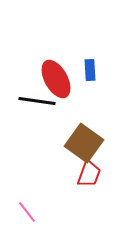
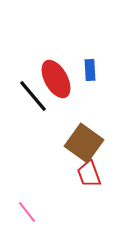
black line: moved 4 px left, 5 px up; rotated 42 degrees clockwise
red trapezoid: rotated 140 degrees clockwise
